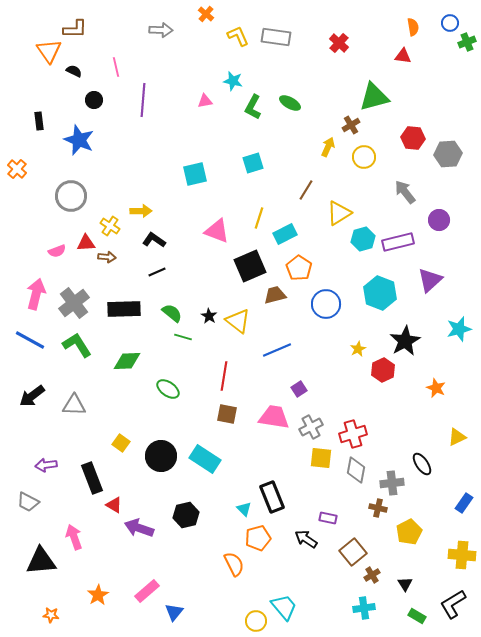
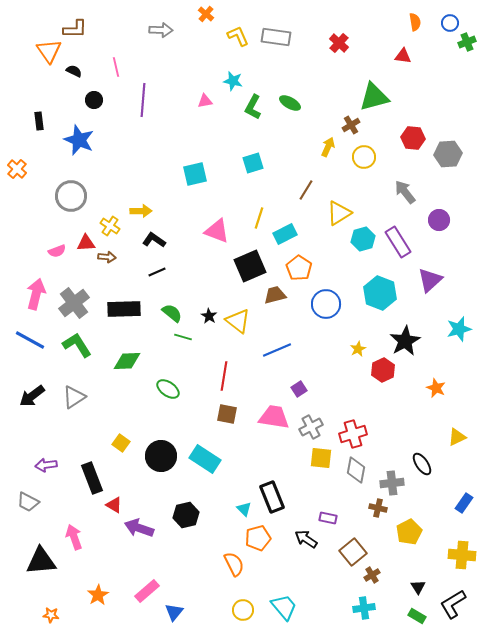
orange semicircle at (413, 27): moved 2 px right, 5 px up
purple rectangle at (398, 242): rotated 72 degrees clockwise
gray triangle at (74, 405): moved 8 px up; rotated 35 degrees counterclockwise
black triangle at (405, 584): moved 13 px right, 3 px down
yellow circle at (256, 621): moved 13 px left, 11 px up
